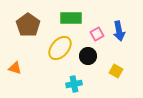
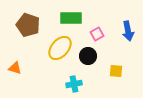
brown pentagon: rotated 15 degrees counterclockwise
blue arrow: moved 9 px right
yellow square: rotated 24 degrees counterclockwise
